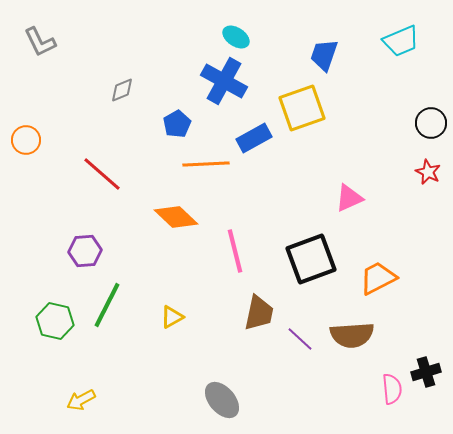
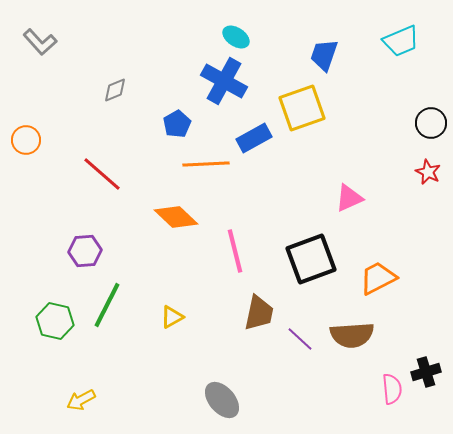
gray L-shape: rotated 16 degrees counterclockwise
gray diamond: moved 7 px left
